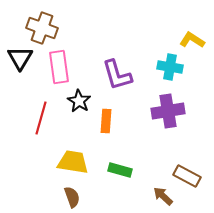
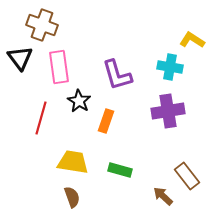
brown cross: moved 3 px up
black triangle: rotated 8 degrees counterclockwise
orange rectangle: rotated 15 degrees clockwise
brown rectangle: rotated 24 degrees clockwise
